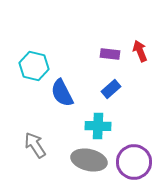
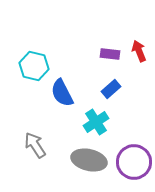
red arrow: moved 1 px left
cyan cross: moved 2 px left, 4 px up; rotated 35 degrees counterclockwise
